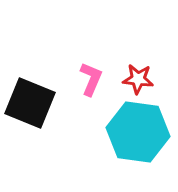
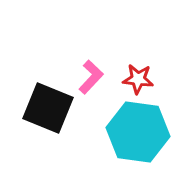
pink L-shape: moved 2 px up; rotated 20 degrees clockwise
black square: moved 18 px right, 5 px down
